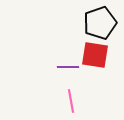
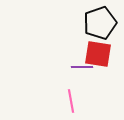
red square: moved 3 px right, 1 px up
purple line: moved 14 px right
